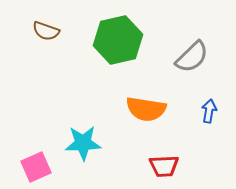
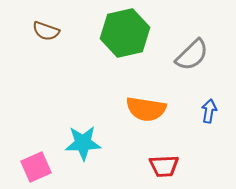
green hexagon: moved 7 px right, 7 px up
gray semicircle: moved 2 px up
